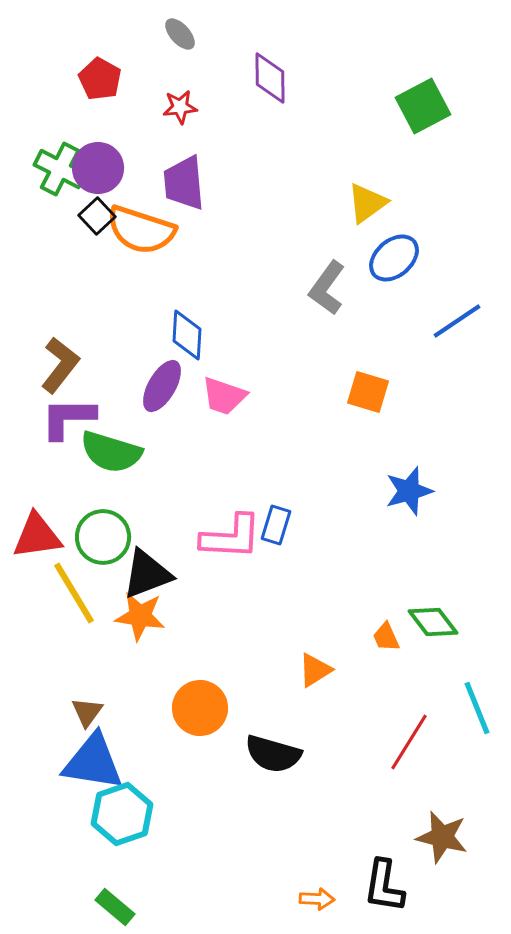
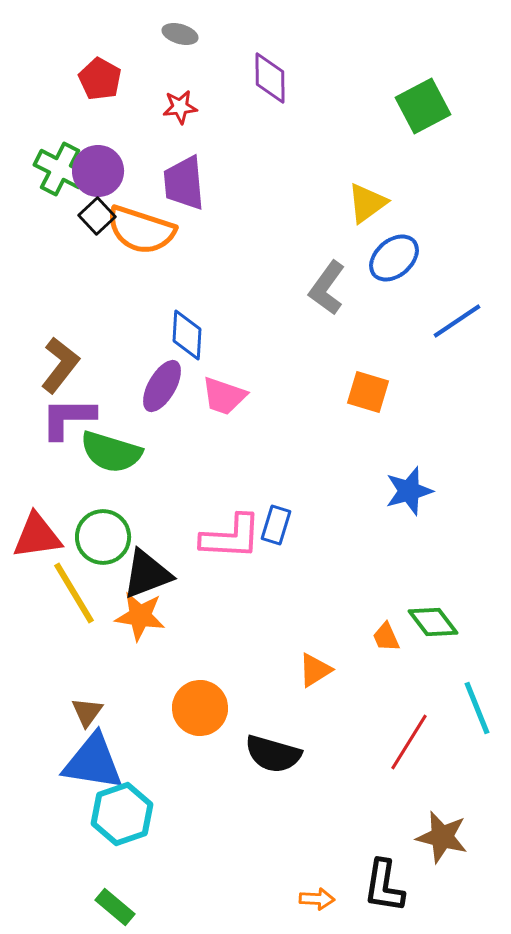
gray ellipse at (180, 34): rotated 32 degrees counterclockwise
purple circle at (98, 168): moved 3 px down
